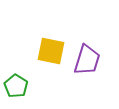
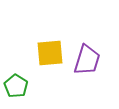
yellow square: moved 1 px left, 2 px down; rotated 16 degrees counterclockwise
